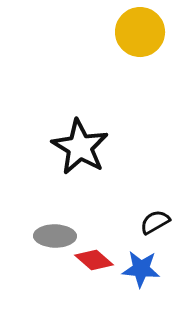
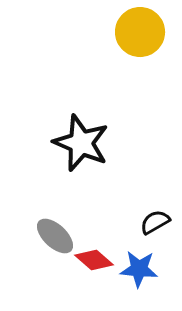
black star: moved 1 px right, 4 px up; rotated 8 degrees counterclockwise
gray ellipse: rotated 42 degrees clockwise
blue star: moved 2 px left
